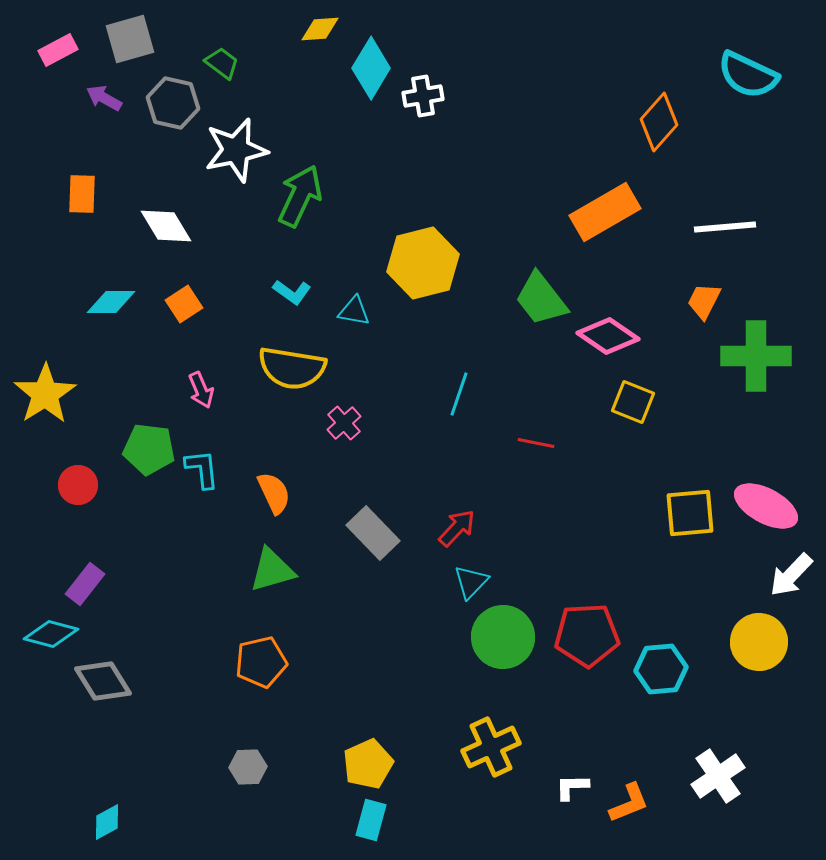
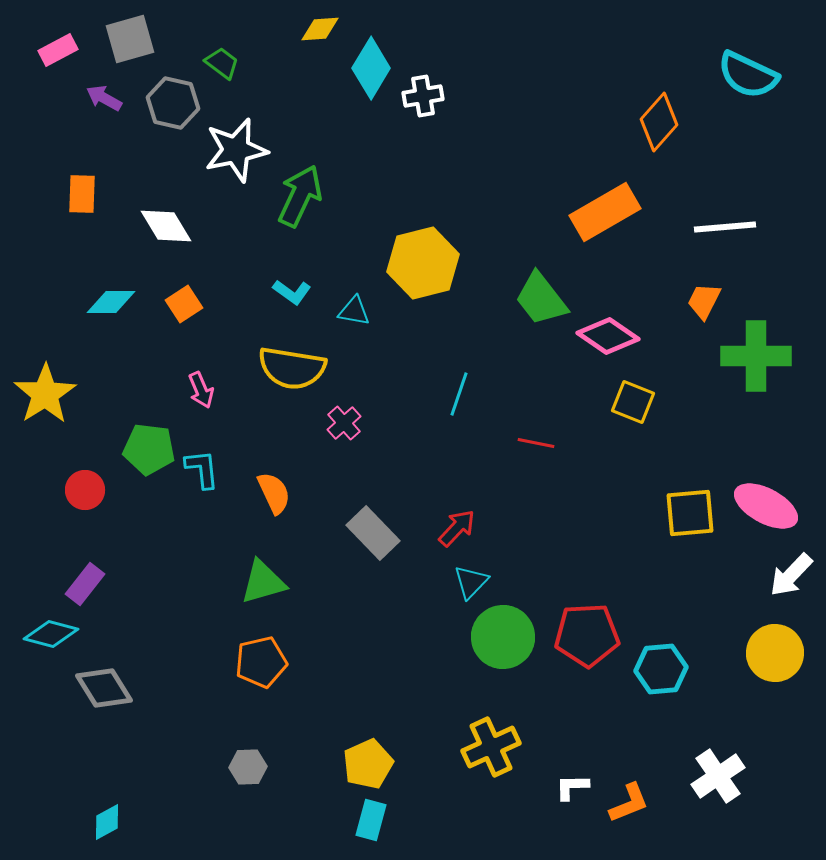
red circle at (78, 485): moved 7 px right, 5 px down
green triangle at (272, 570): moved 9 px left, 12 px down
yellow circle at (759, 642): moved 16 px right, 11 px down
gray diamond at (103, 681): moved 1 px right, 7 px down
